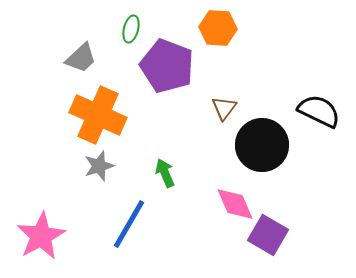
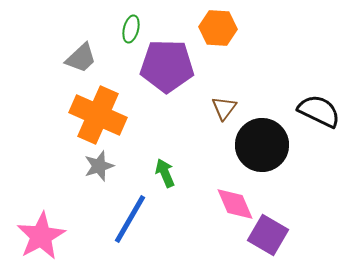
purple pentagon: rotated 20 degrees counterclockwise
blue line: moved 1 px right, 5 px up
